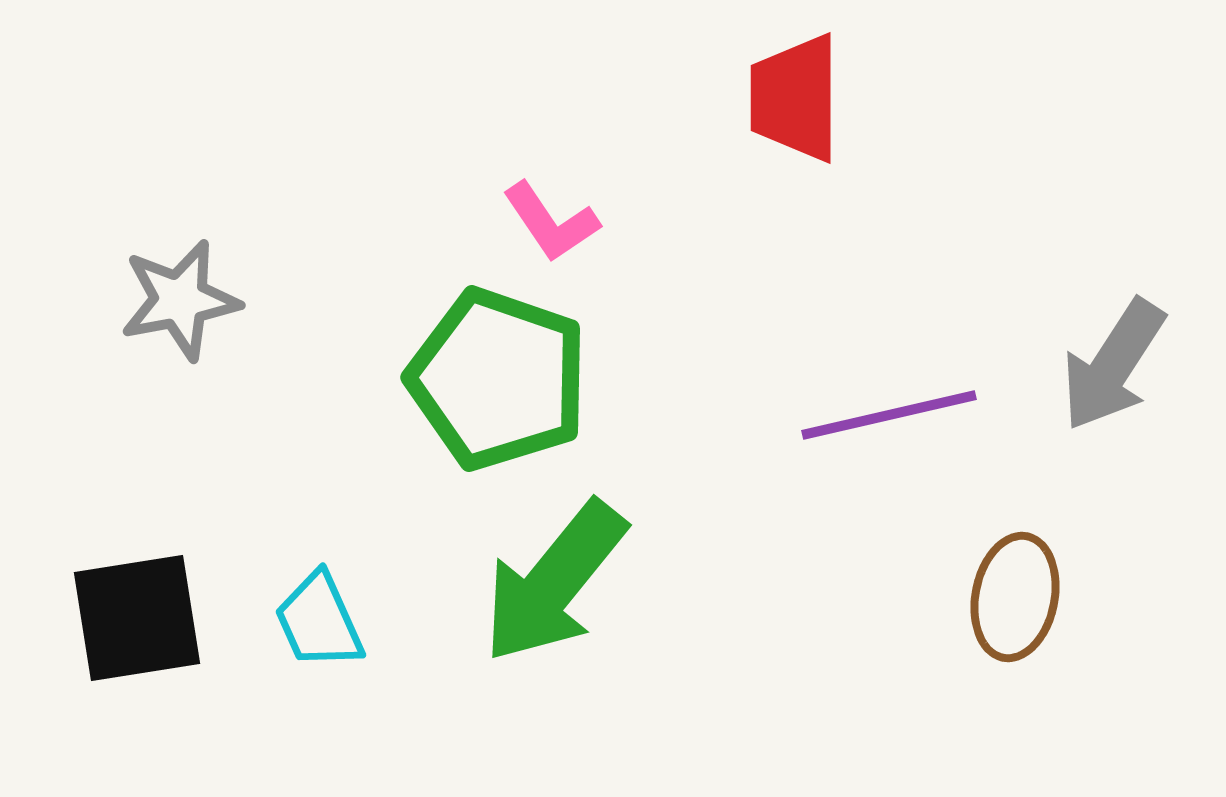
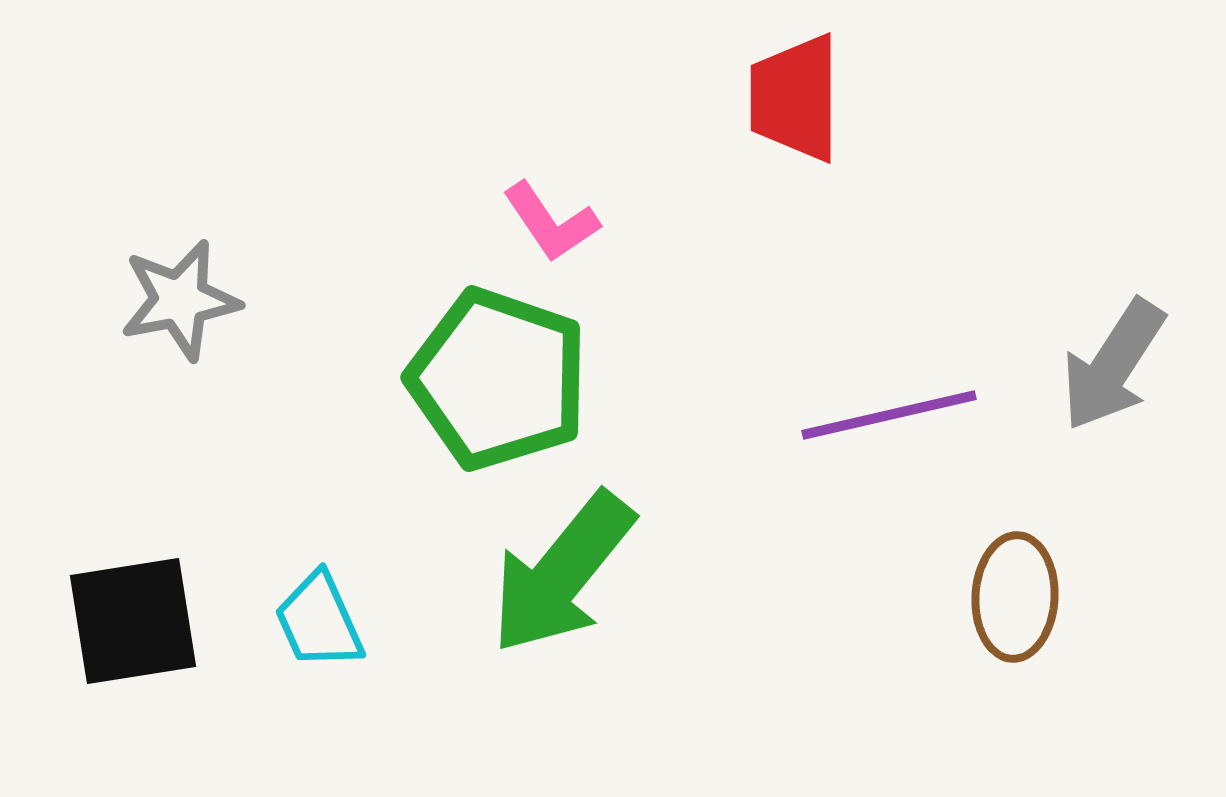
green arrow: moved 8 px right, 9 px up
brown ellipse: rotated 8 degrees counterclockwise
black square: moved 4 px left, 3 px down
